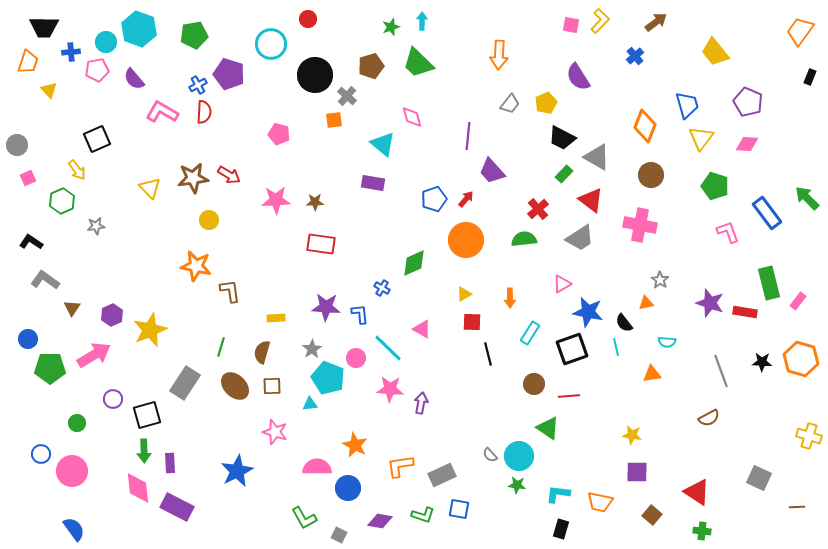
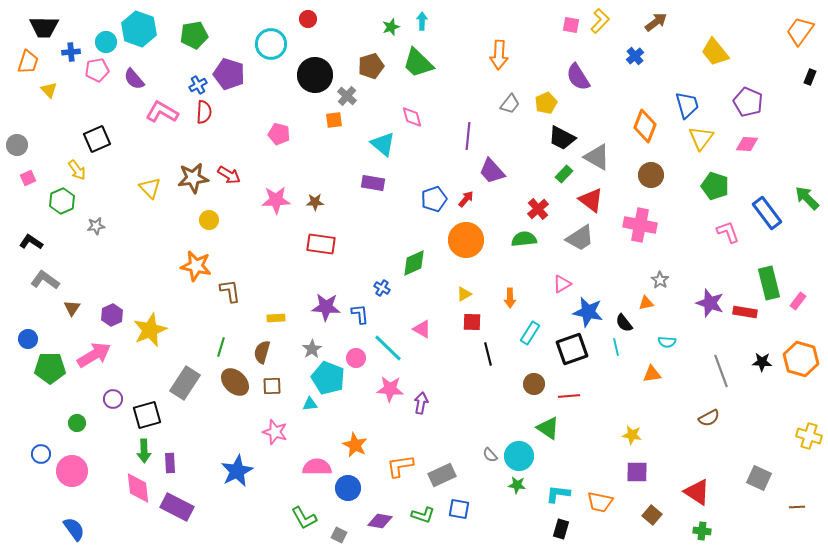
brown ellipse at (235, 386): moved 4 px up
